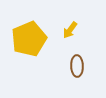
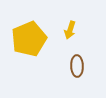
yellow arrow: rotated 18 degrees counterclockwise
